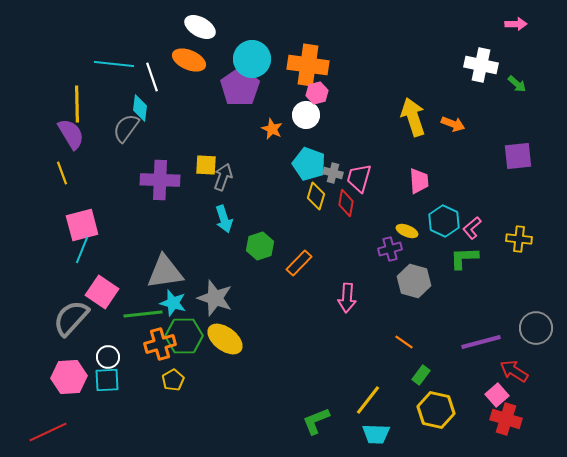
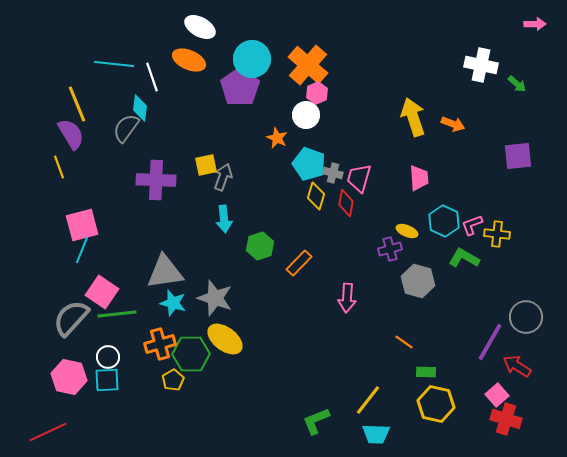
pink arrow at (516, 24): moved 19 px right
orange cross at (308, 65): rotated 33 degrees clockwise
pink hexagon at (317, 93): rotated 10 degrees counterclockwise
yellow line at (77, 104): rotated 21 degrees counterclockwise
orange star at (272, 129): moved 5 px right, 9 px down
yellow square at (206, 165): rotated 15 degrees counterclockwise
yellow line at (62, 173): moved 3 px left, 6 px up
purple cross at (160, 180): moved 4 px left
pink trapezoid at (419, 181): moved 3 px up
cyan arrow at (224, 219): rotated 12 degrees clockwise
pink L-shape at (472, 228): moved 3 px up; rotated 20 degrees clockwise
yellow cross at (519, 239): moved 22 px left, 5 px up
green L-shape at (464, 258): rotated 32 degrees clockwise
gray hexagon at (414, 281): moved 4 px right
green line at (143, 314): moved 26 px left
gray circle at (536, 328): moved 10 px left, 11 px up
green hexagon at (184, 336): moved 7 px right, 18 px down
purple line at (481, 342): moved 9 px right; rotated 45 degrees counterclockwise
red arrow at (514, 371): moved 3 px right, 5 px up
green rectangle at (421, 375): moved 5 px right, 3 px up; rotated 54 degrees clockwise
pink hexagon at (69, 377): rotated 16 degrees clockwise
yellow hexagon at (436, 410): moved 6 px up
